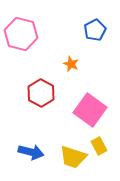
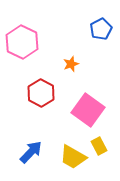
blue pentagon: moved 6 px right, 1 px up
pink hexagon: moved 1 px right, 8 px down; rotated 12 degrees clockwise
orange star: rotated 28 degrees clockwise
pink square: moved 2 px left
blue arrow: rotated 60 degrees counterclockwise
yellow trapezoid: rotated 12 degrees clockwise
